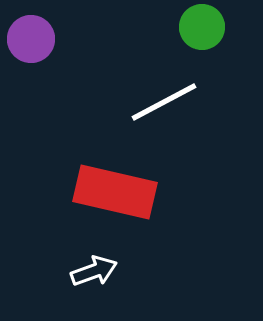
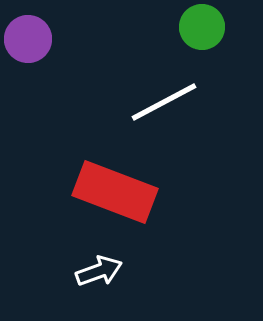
purple circle: moved 3 px left
red rectangle: rotated 8 degrees clockwise
white arrow: moved 5 px right
